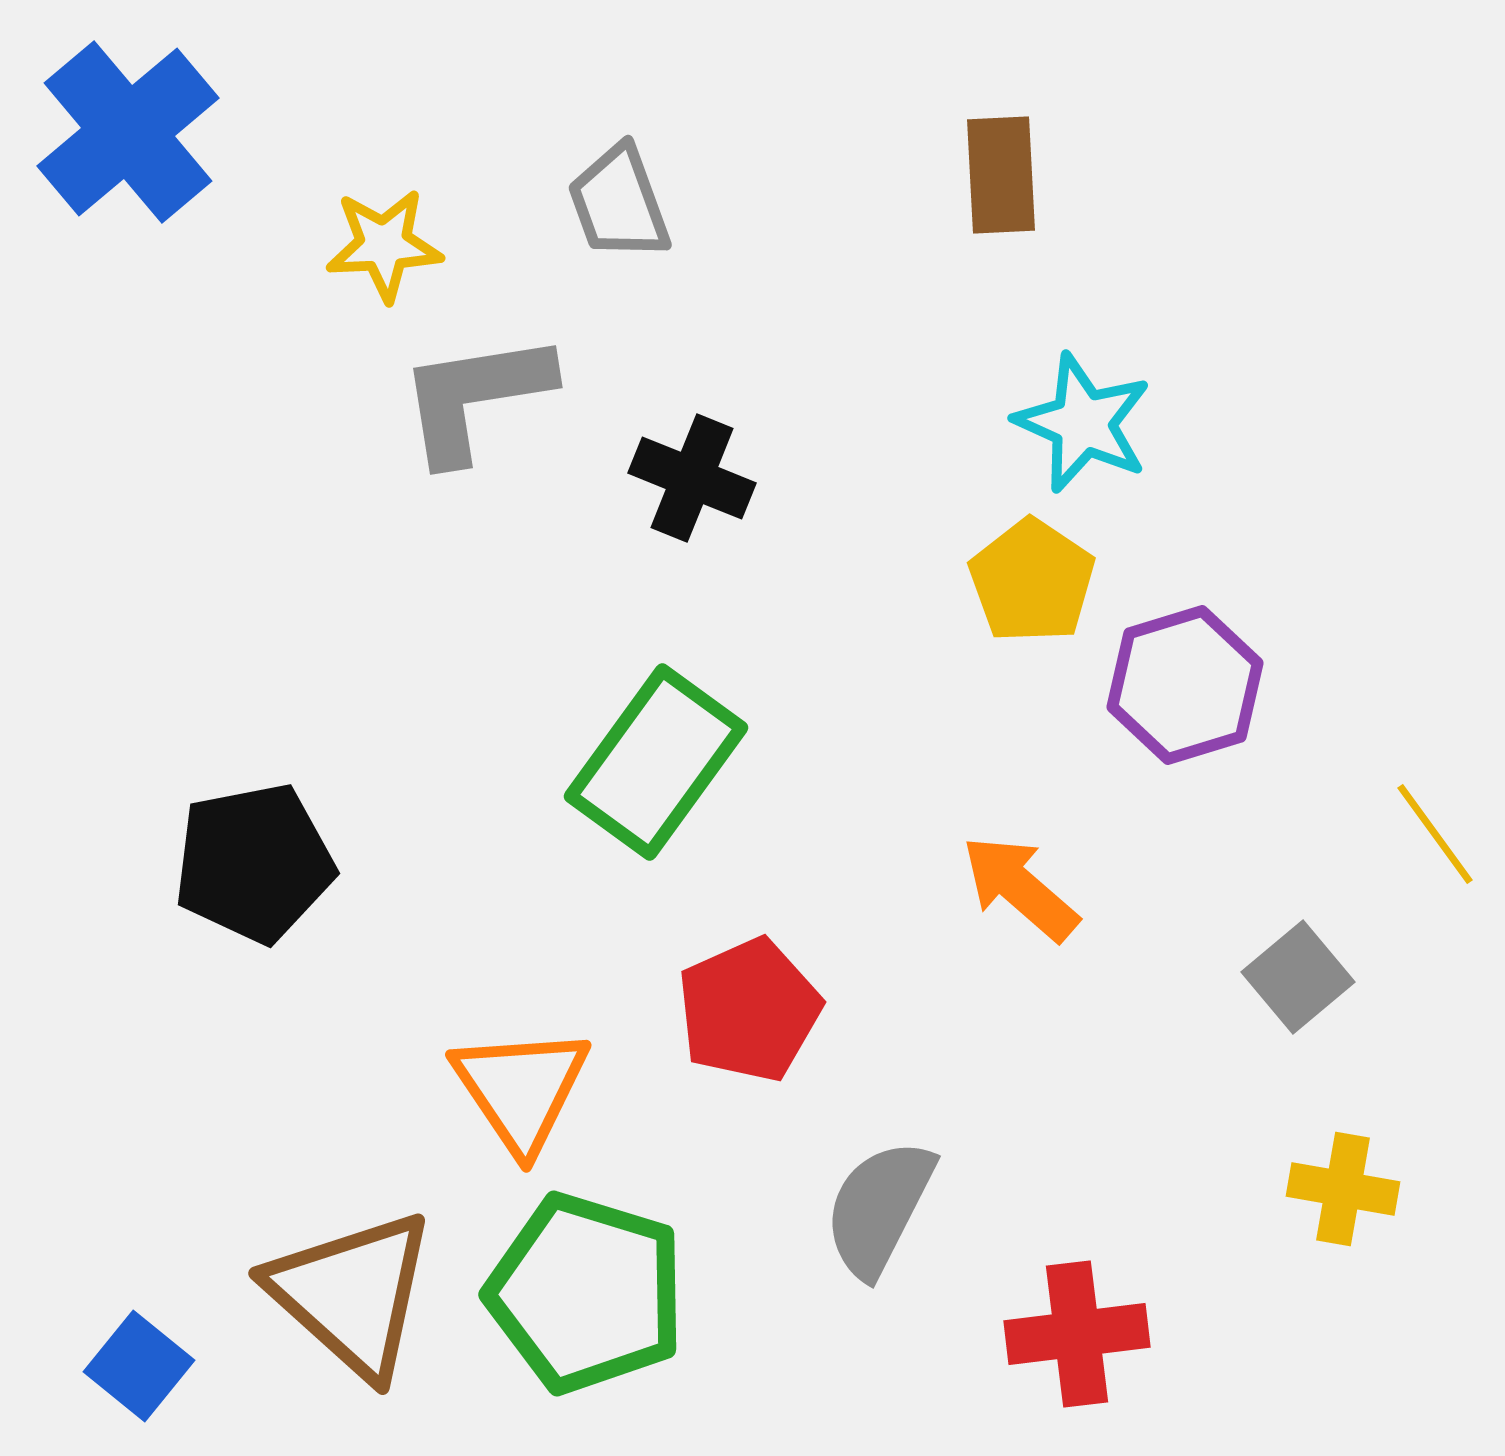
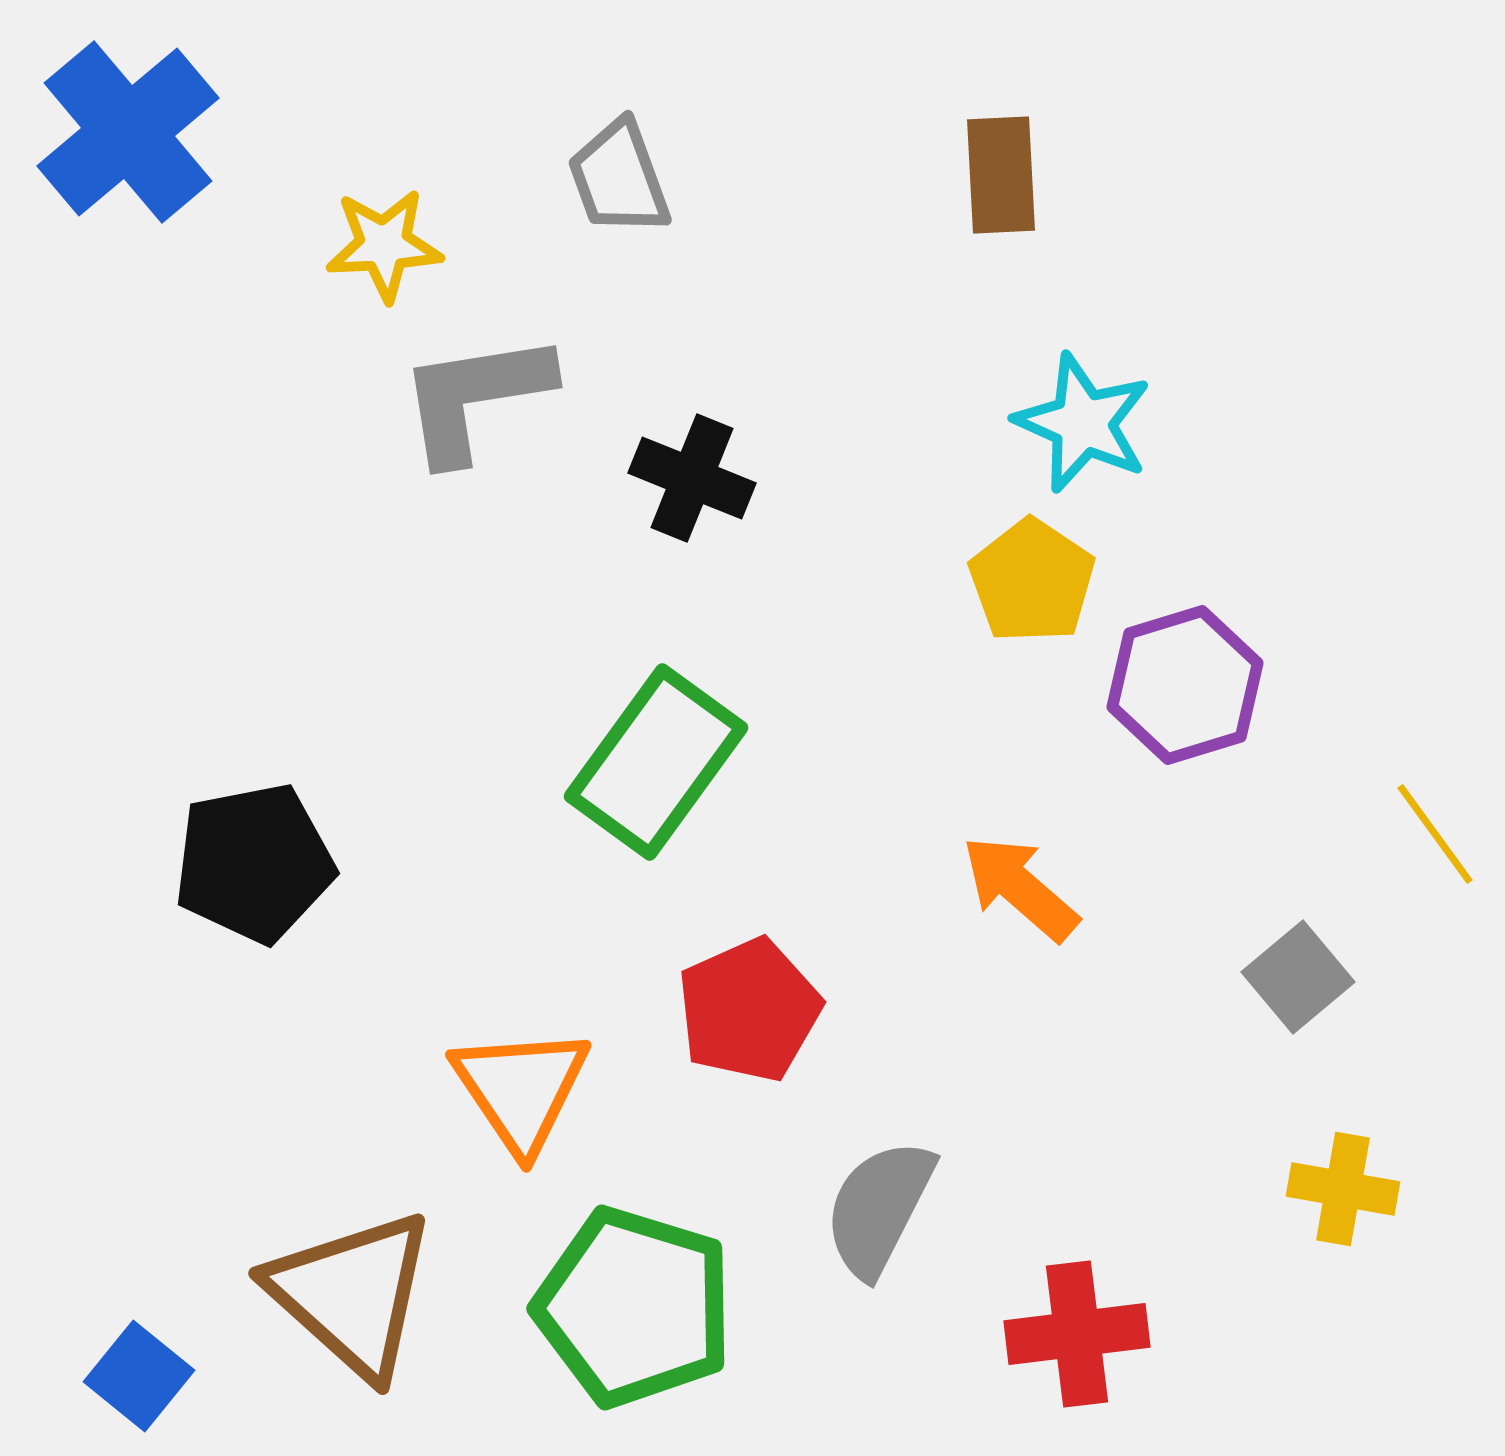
gray trapezoid: moved 25 px up
green pentagon: moved 48 px right, 14 px down
blue square: moved 10 px down
